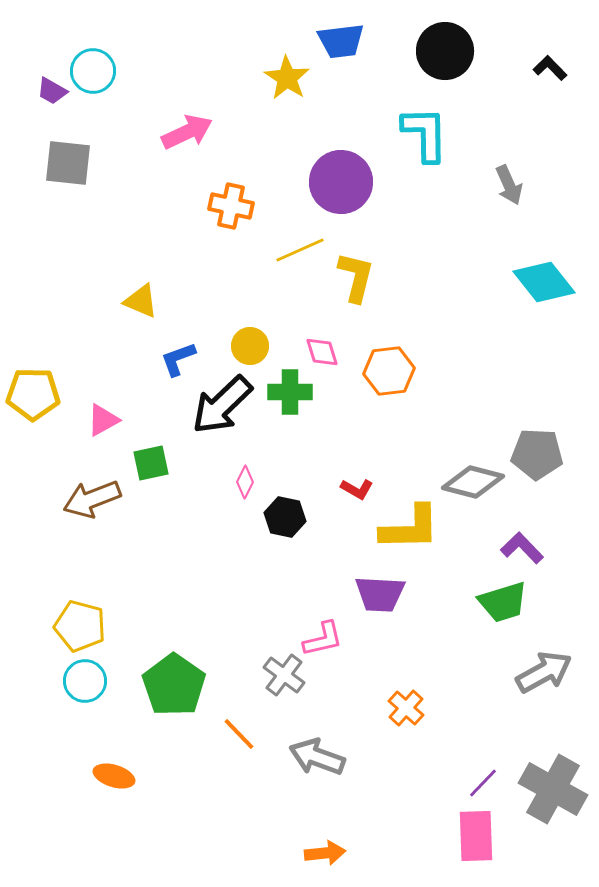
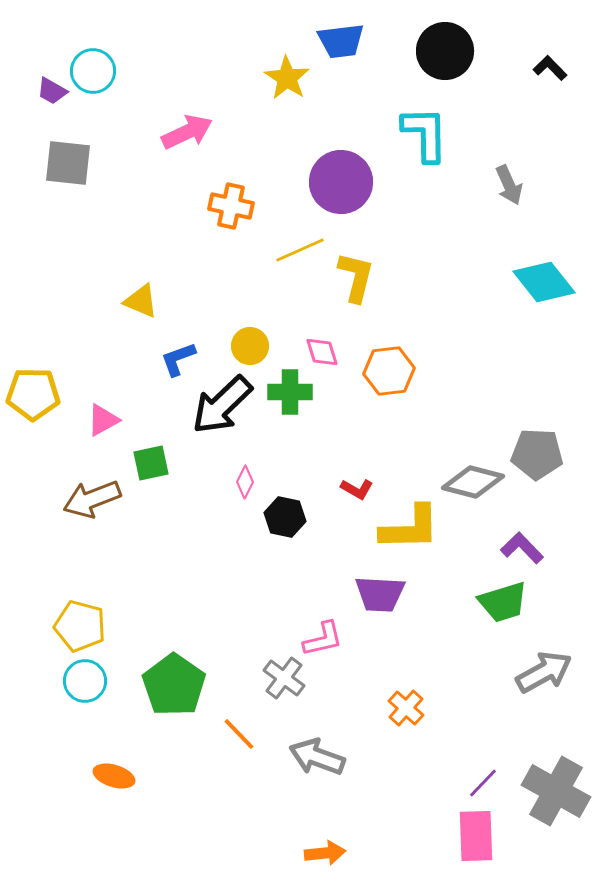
gray cross at (284, 675): moved 3 px down
gray cross at (553, 789): moved 3 px right, 2 px down
